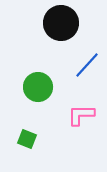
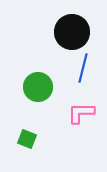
black circle: moved 11 px right, 9 px down
blue line: moved 4 px left, 3 px down; rotated 28 degrees counterclockwise
pink L-shape: moved 2 px up
